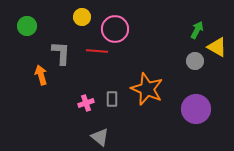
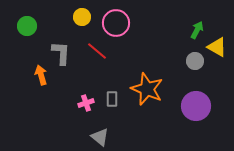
pink circle: moved 1 px right, 6 px up
red line: rotated 35 degrees clockwise
purple circle: moved 3 px up
